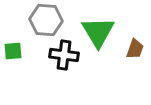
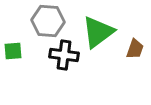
gray hexagon: moved 2 px right, 1 px down
green triangle: rotated 24 degrees clockwise
